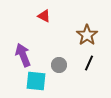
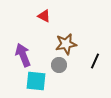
brown star: moved 21 px left, 9 px down; rotated 25 degrees clockwise
black line: moved 6 px right, 2 px up
